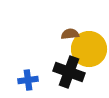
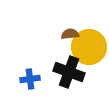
yellow circle: moved 2 px up
blue cross: moved 2 px right, 1 px up
